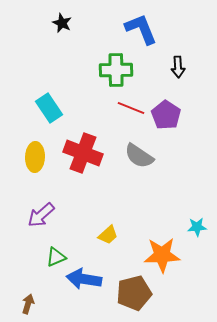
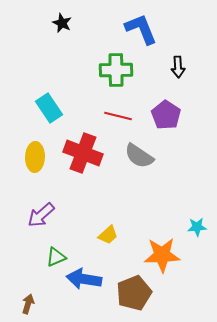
red line: moved 13 px left, 8 px down; rotated 8 degrees counterclockwise
brown pentagon: rotated 8 degrees counterclockwise
